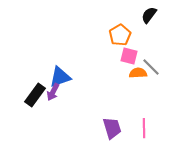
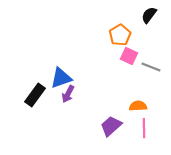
pink square: rotated 12 degrees clockwise
gray line: rotated 24 degrees counterclockwise
orange semicircle: moved 33 px down
blue triangle: moved 1 px right, 1 px down
purple arrow: moved 15 px right, 2 px down
purple trapezoid: moved 1 px left, 2 px up; rotated 115 degrees counterclockwise
